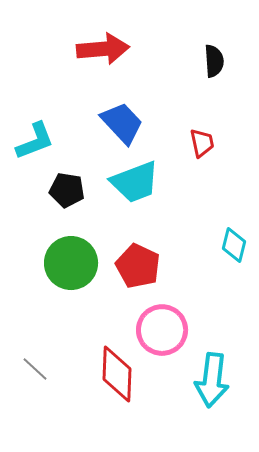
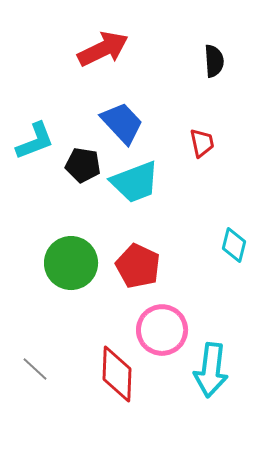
red arrow: rotated 21 degrees counterclockwise
black pentagon: moved 16 px right, 25 px up
cyan arrow: moved 1 px left, 10 px up
